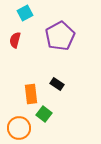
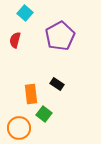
cyan square: rotated 21 degrees counterclockwise
